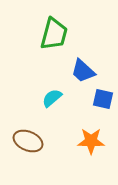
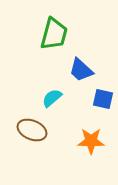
blue trapezoid: moved 2 px left, 1 px up
brown ellipse: moved 4 px right, 11 px up
